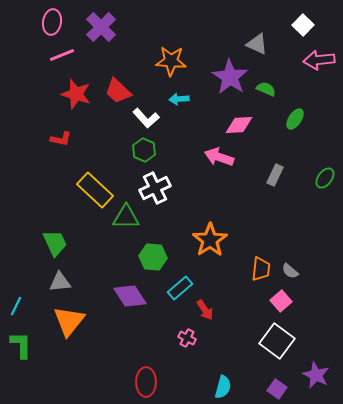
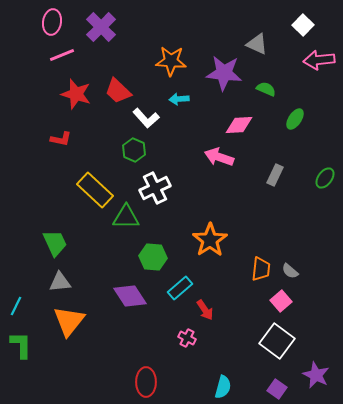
purple star at (230, 77): moved 6 px left, 4 px up; rotated 27 degrees counterclockwise
green hexagon at (144, 150): moved 10 px left
